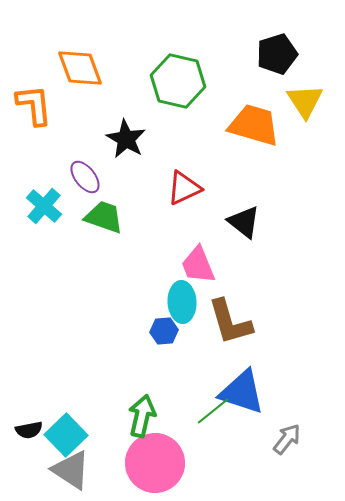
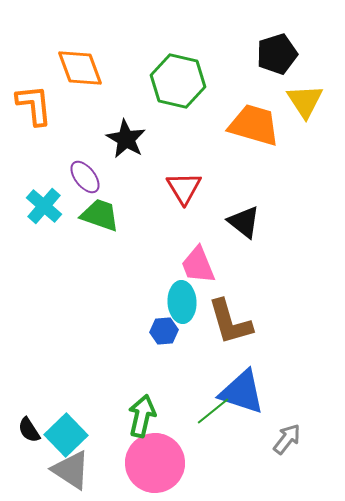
red triangle: rotated 36 degrees counterclockwise
green trapezoid: moved 4 px left, 2 px up
black semicircle: rotated 68 degrees clockwise
